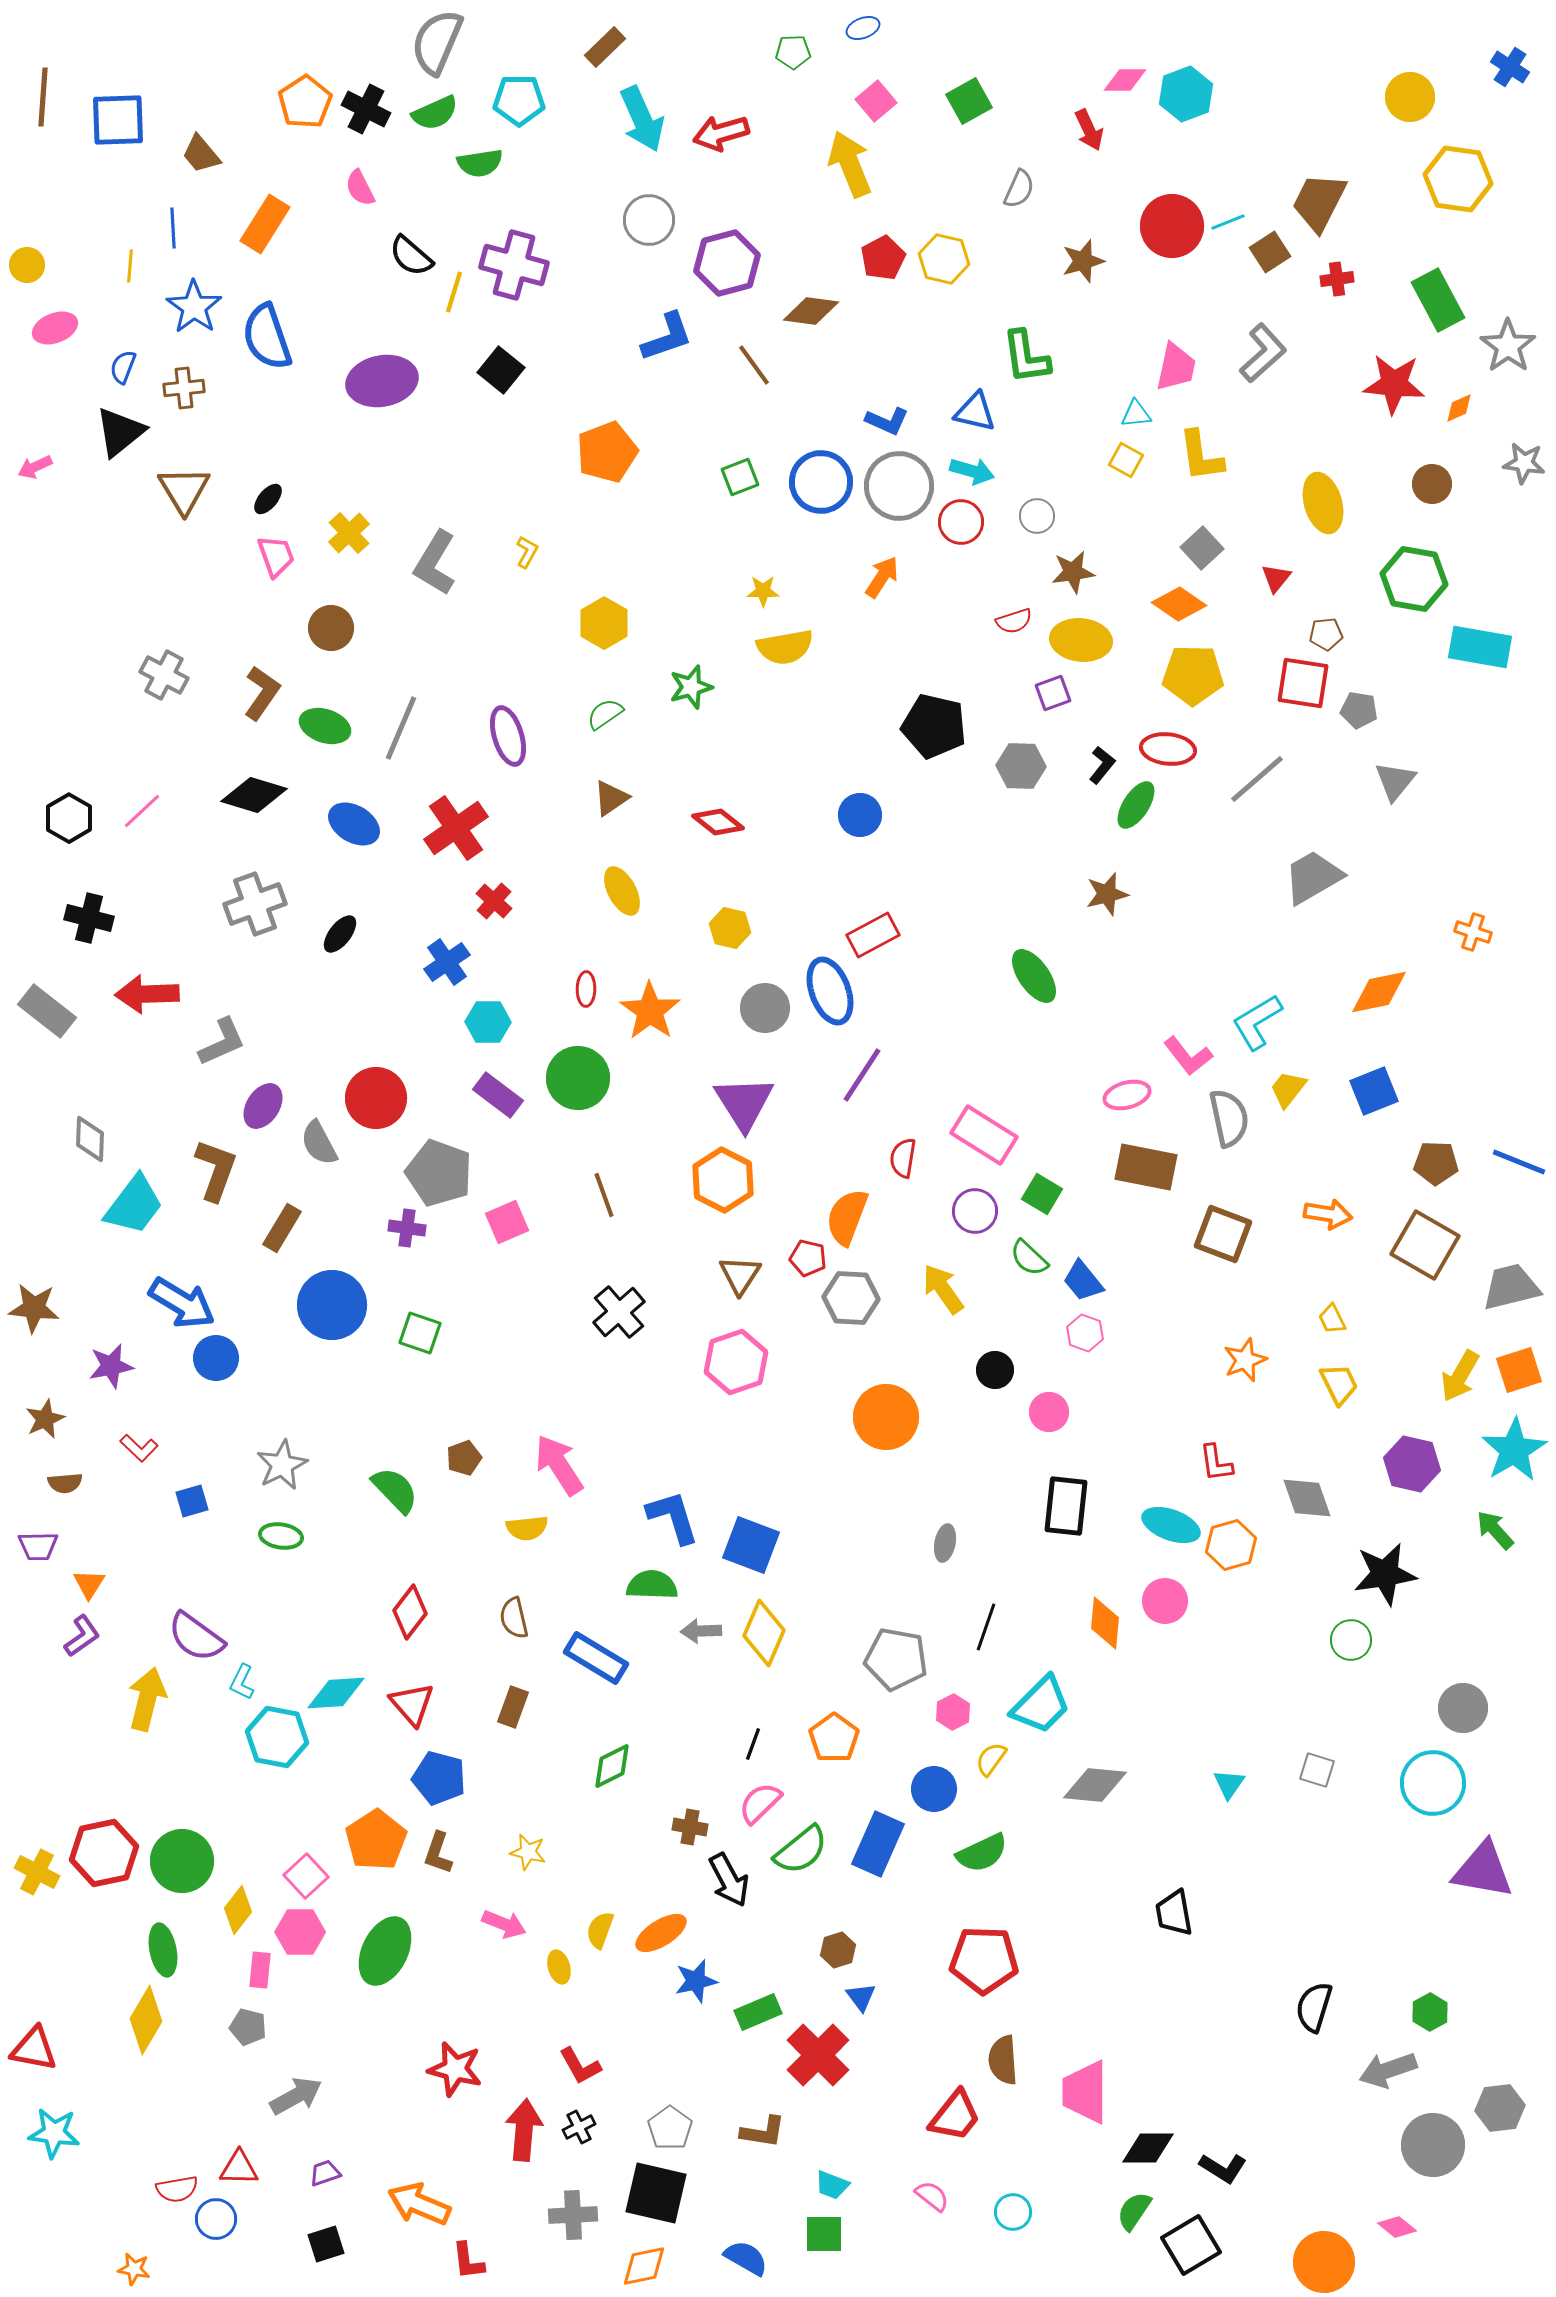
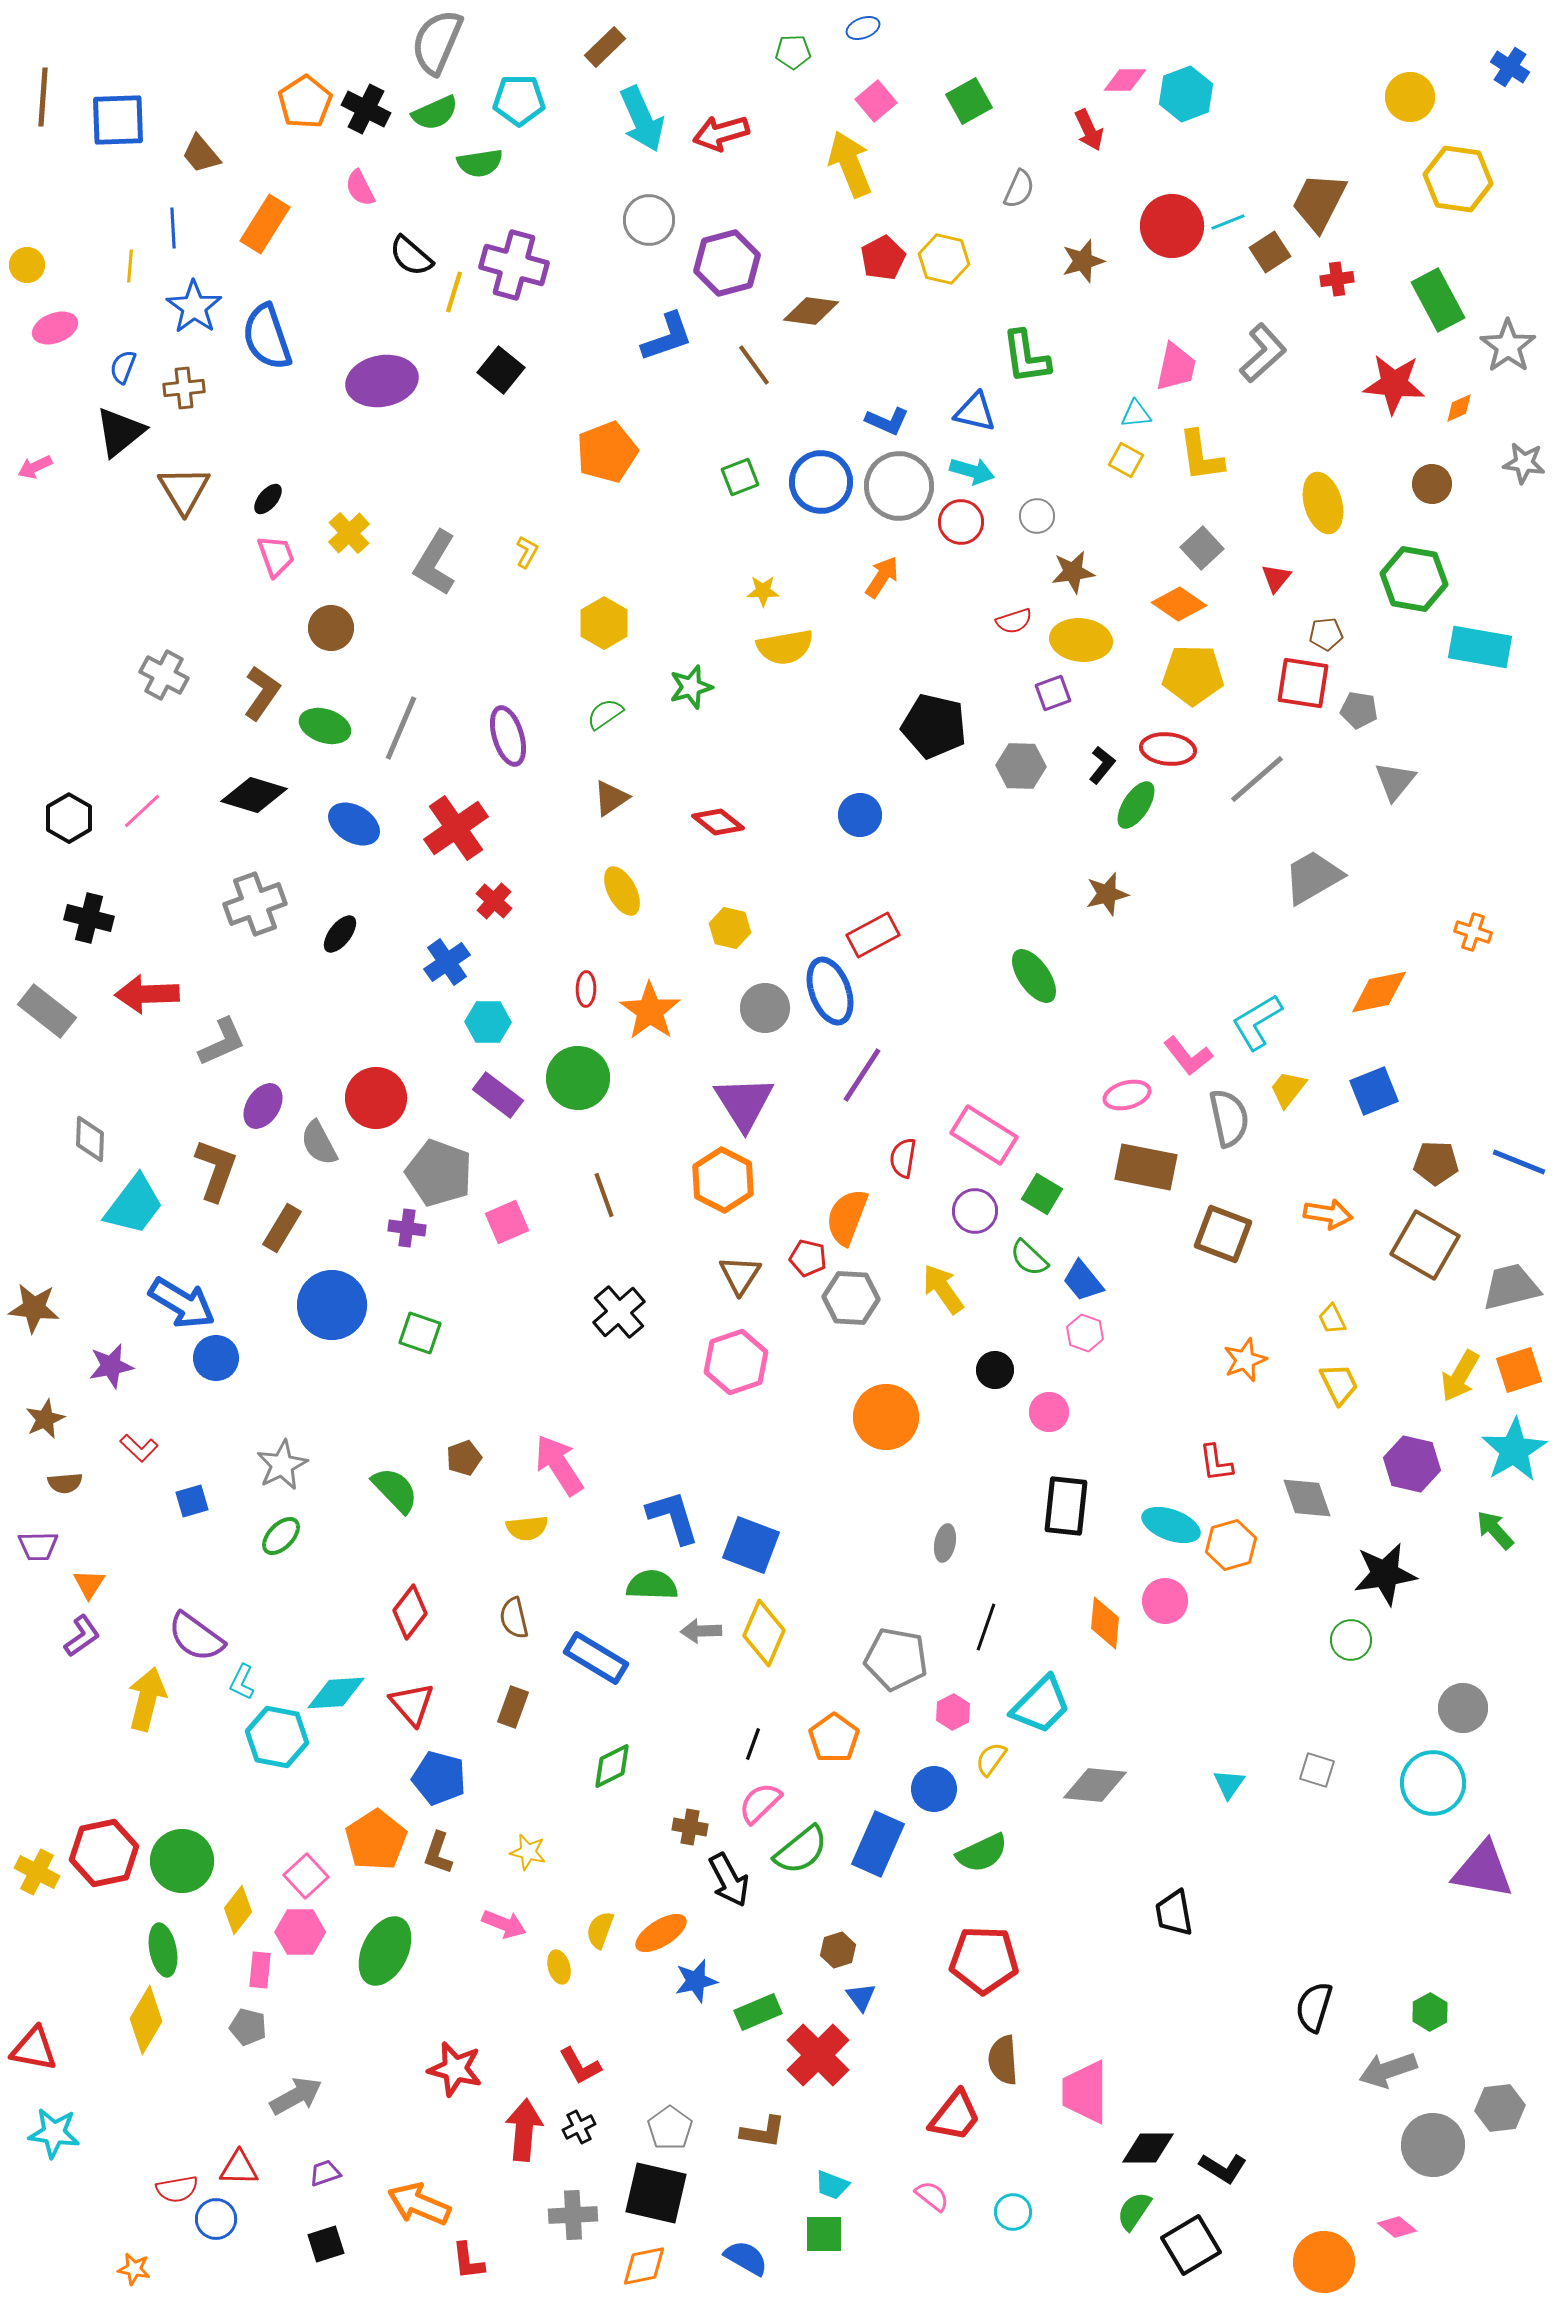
green ellipse at (281, 1536): rotated 54 degrees counterclockwise
